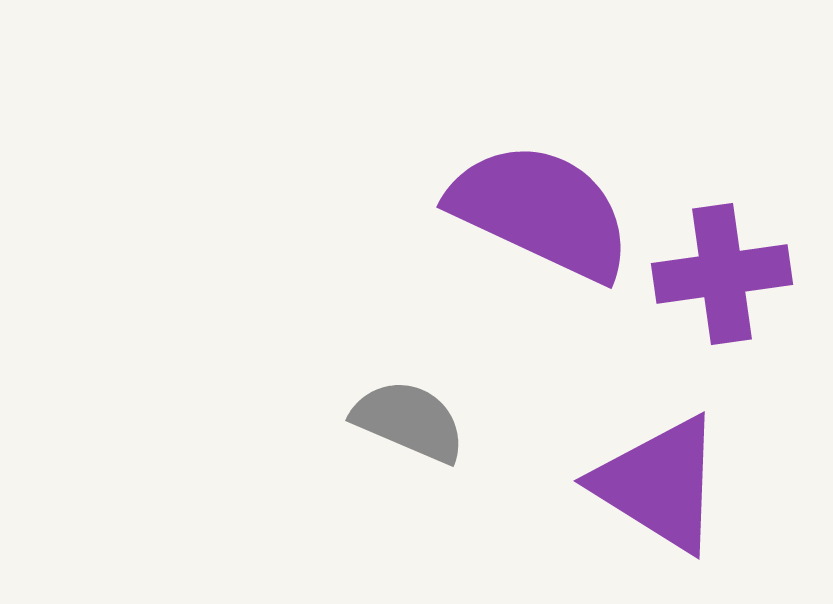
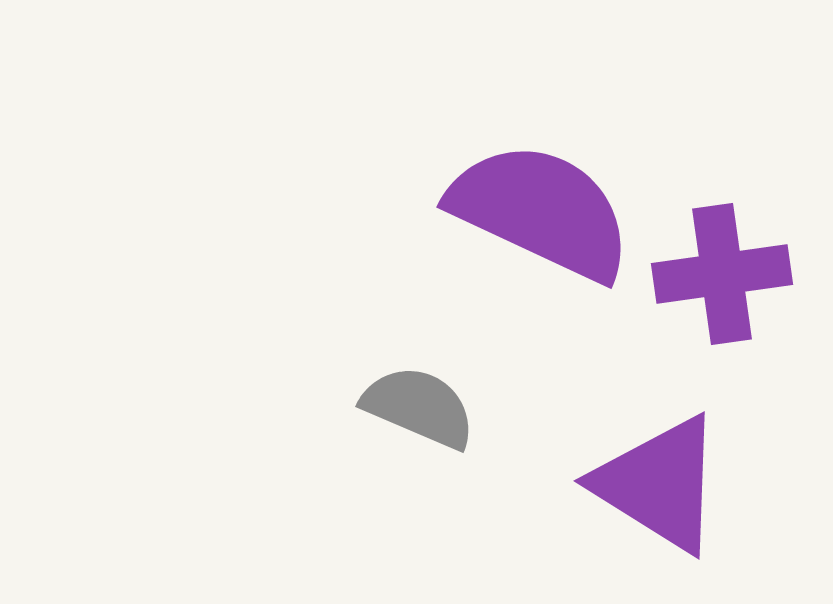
gray semicircle: moved 10 px right, 14 px up
